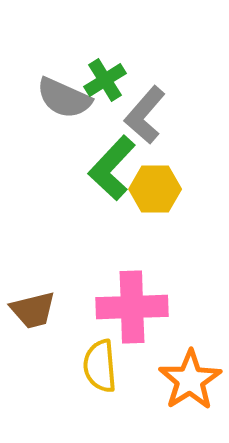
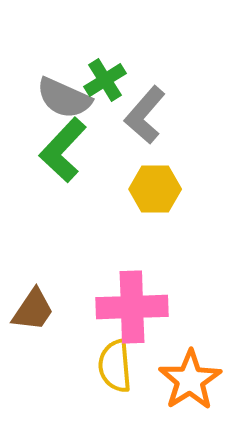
green L-shape: moved 49 px left, 18 px up
brown trapezoid: rotated 42 degrees counterclockwise
yellow semicircle: moved 15 px right
